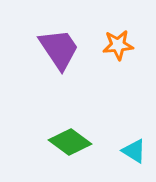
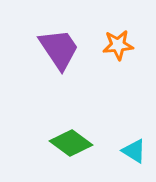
green diamond: moved 1 px right, 1 px down
